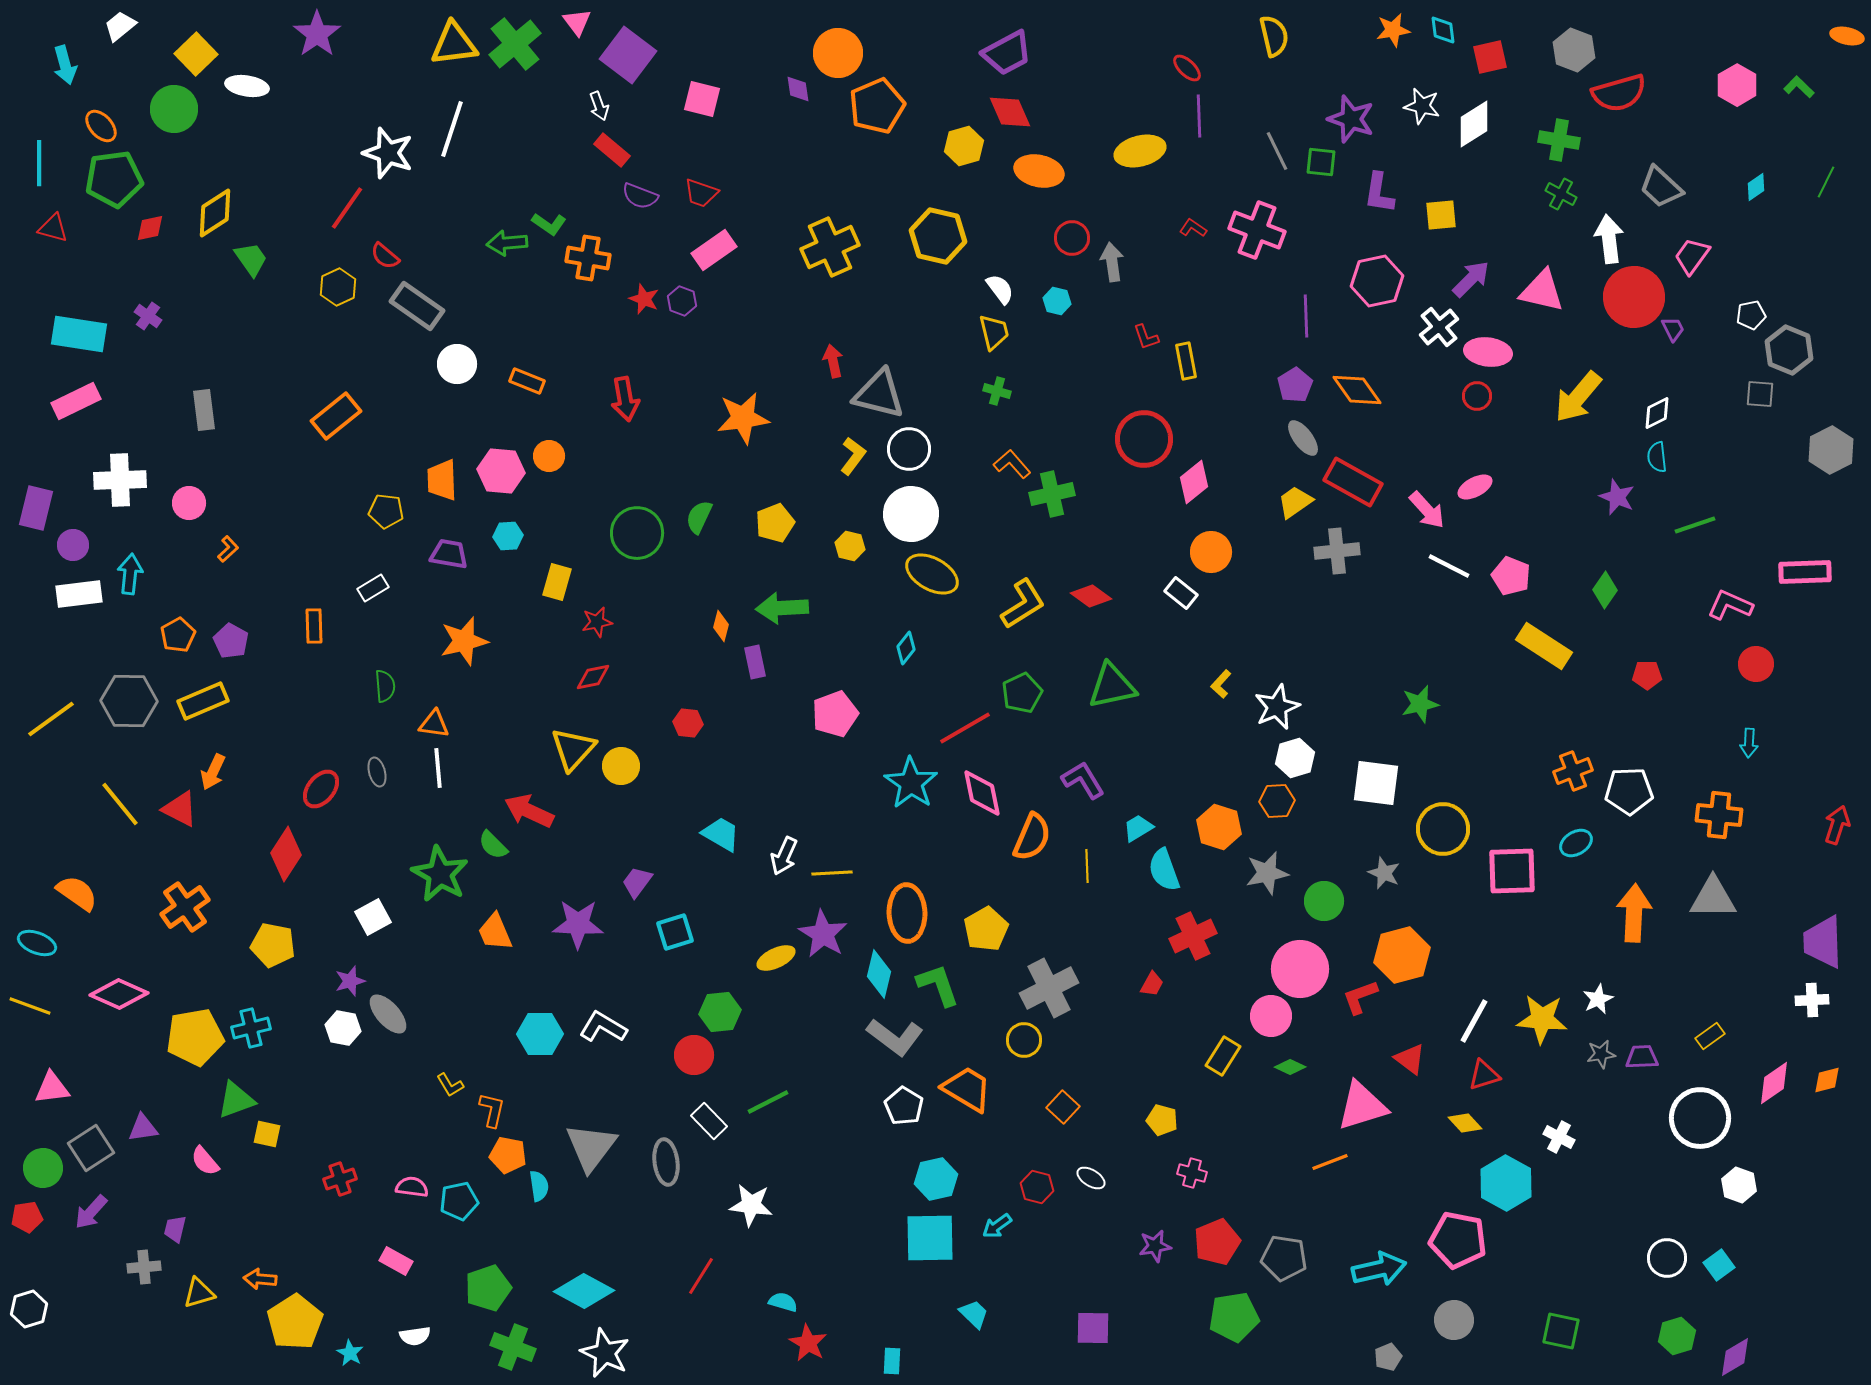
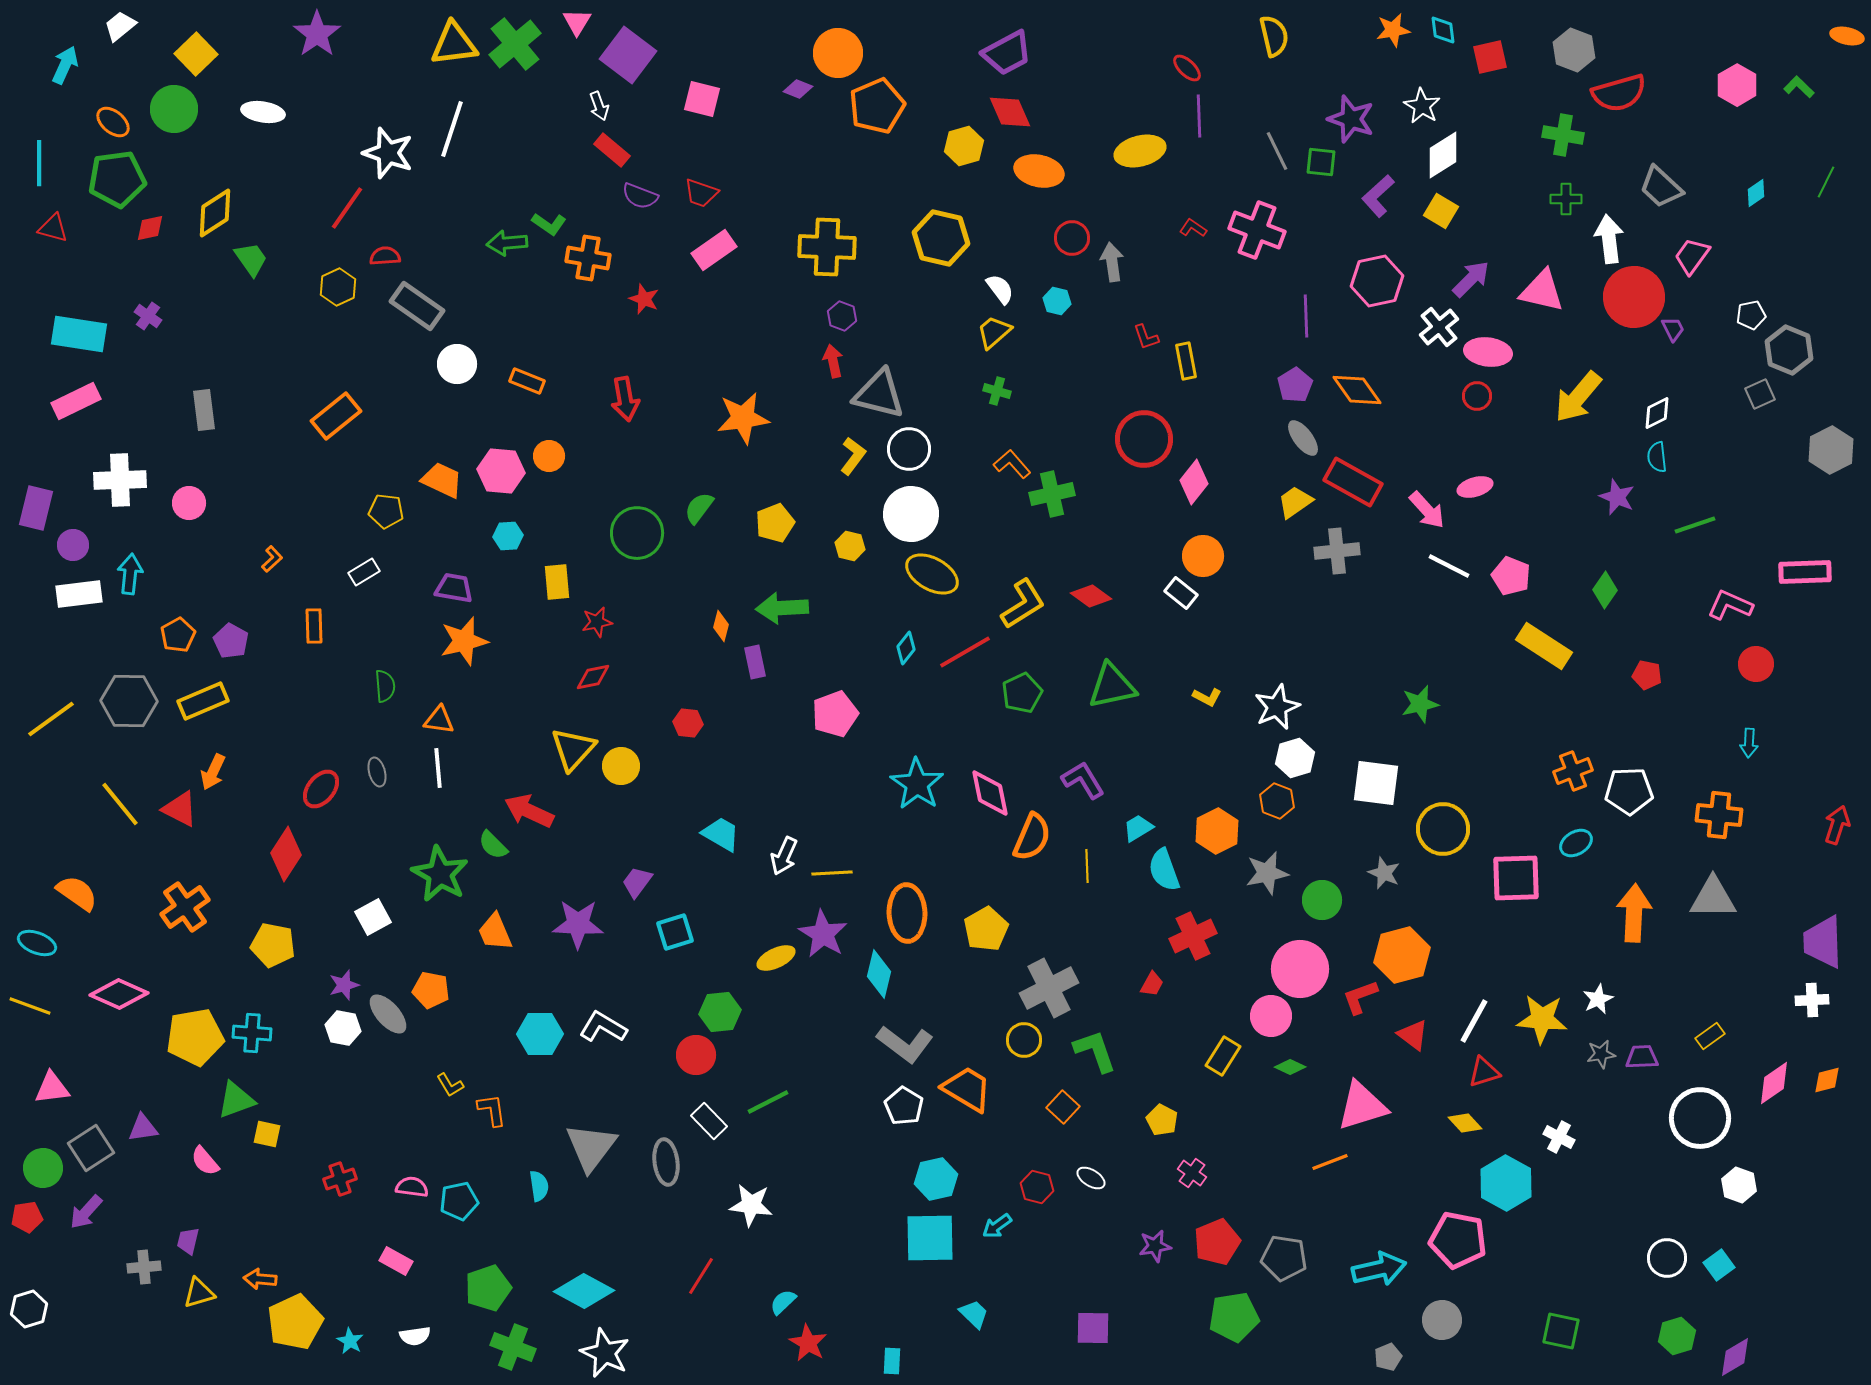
pink triangle at (577, 22): rotated 8 degrees clockwise
cyan arrow at (65, 65): rotated 141 degrees counterclockwise
white ellipse at (247, 86): moved 16 px right, 26 px down
purple diamond at (798, 89): rotated 60 degrees counterclockwise
white star at (1422, 106): rotated 18 degrees clockwise
white diamond at (1474, 124): moved 31 px left, 31 px down
orange ellipse at (101, 126): moved 12 px right, 4 px up; rotated 8 degrees counterclockwise
green cross at (1559, 140): moved 4 px right, 5 px up
green pentagon at (114, 179): moved 3 px right
cyan diamond at (1756, 187): moved 6 px down
purple L-shape at (1379, 193): moved 1 px left, 3 px down; rotated 39 degrees clockwise
green cross at (1561, 194): moved 5 px right, 5 px down; rotated 28 degrees counterclockwise
yellow square at (1441, 215): moved 4 px up; rotated 36 degrees clockwise
yellow hexagon at (938, 236): moved 3 px right, 2 px down
yellow cross at (830, 247): moved 3 px left; rotated 26 degrees clockwise
red semicircle at (385, 256): rotated 136 degrees clockwise
purple hexagon at (682, 301): moved 160 px right, 15 px down
yellow trapezoid at (994, 332): rotated 117 degrees counterclockwise
gray square at (1760, 394): rotated 28 degrees counterclockwise
orange trapezoid at (442, 480): rotated 117 degrees clockwise
pink diamond at (1194, 482): rotated 12 degrees counterclockwise
pink ellipse at (1475, 487): rotated 12 degrees clockwise
green semicircle at (699, 517): moved 9 px up; rotated 12 degrees clockwise
orange L-shape at (228, 549): moved 44 px right, 10 px down
orange circle at (1211, 552): moved 8 px left, 4 px down
purple trapezoid at (449, 554): moved 5 px right, 34 px down
yellow rectangle at (557, 582): rotated 21 degrees counterclockwise
white rectangle at (373, 588): moved 9 px left, 16 px up
red pentagon at (1647, 675): rotated 12 degrees clockwise
yellow L-shape at (1221, 684): moved 14 px left, 13 px down; rotated 104 degrees counterclockwise
orange triangle at (434, 724): moved 5 px right, 4 px up
red line at (965, 728): moved 76 px up
cyan star at (911, 783): moved 6 px right, 1 px down
pink diamond at (982, 793): moved 8 px right
orange hexagon at (1277, 801): rotated 24 degrees clockwise
orange hexagon at (1219, 827): moved 2 px left, 4 px down; rotated 15 degrees clockwise
pink square at (1512, 871): moved 4 px right, 7 px down
green circle at (1324, 901): moved 2 px left, 1 px up
purple star at (350, 981): moved 6 px left, 4 px down
green L-shape at (938, 985): moved 157 px right, 66 px down
cyan cross at (251, 1028): moved 1 px right, 5 px down; rotated 18 degrees clockwise
gray L-shape at (895, 1037): moved 10 px right, 7 px down
red circle at (694, 1055): moved 2 px right
red triangle at (1410, 1059): moved 3 px right, 24 px up
red triangle at (1484, 1075): moved 3 px up
orange L-shape at (492, 1110): rotated 21 degrees counterclockwise
yellow pentagon at (1162, 1120): rotated 12 degrees clockwise
orange pentagon at (508, 1155): moved 77 px left, 165 px up
pink cross at (1192, 1173): rotated 20 degrees clockwise
purple arrow at (91, 1212): moved 5 px left
purple trapezoid at (175, 1229): moved 13 px right, 12 px down
cyan semicircle at (783, 1302): rotated 60 degrees counterclockwise
gray circle at (1454, 1320): moved 12 px left
yellow pentagon at (295, 1322): rotated 8 degrees clockwise
cyan star at (350, 1353): moved 12 px up
